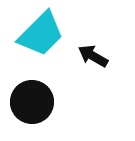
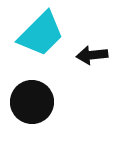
black arrow: moved 1 px left, 1 px up; rotated 36 degrees counterclockwise
